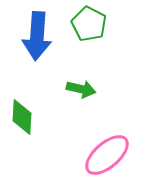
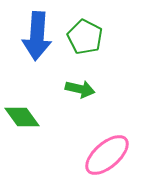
green pentagon: moved 4 px left, 13 px down
green arrow: moved 1 px left
green diamond: rotated 39 degrees counterclockwise
